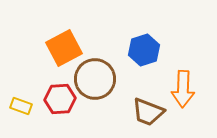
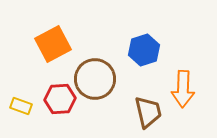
orange square: moved 11 px left, 4 px up
brown trapezoid: rotated 124 degrees counterclockwise
